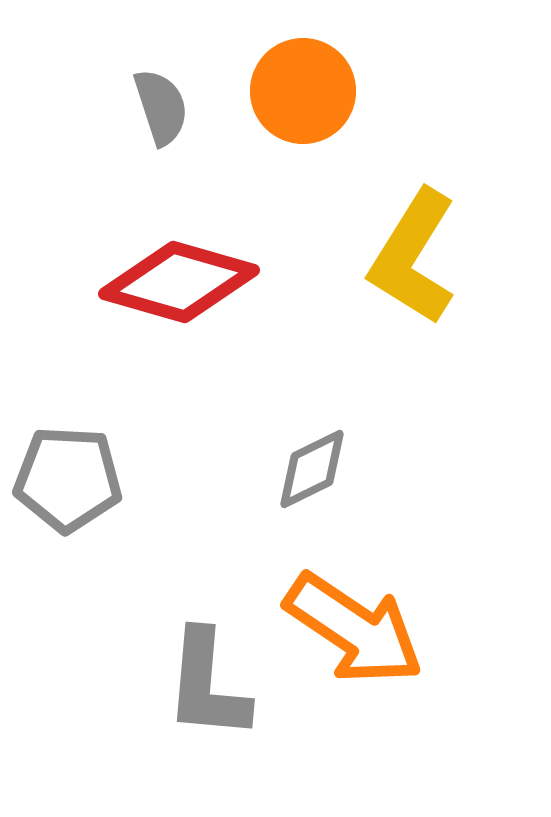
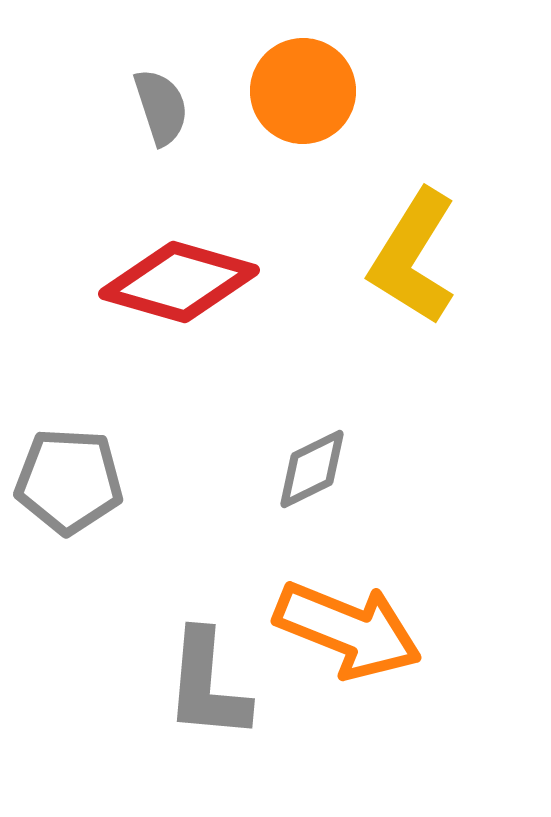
gray pentagon: moved 1 px right, 2 px down
orange arrow: moved 6 px left, 1 px down; rotated 12 degrees counterclockwise
